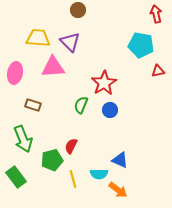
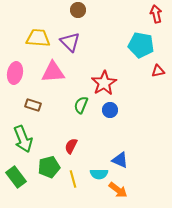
pink triangle: moved 5 px down
green pentagon: moved 3 px left, 7 px down
